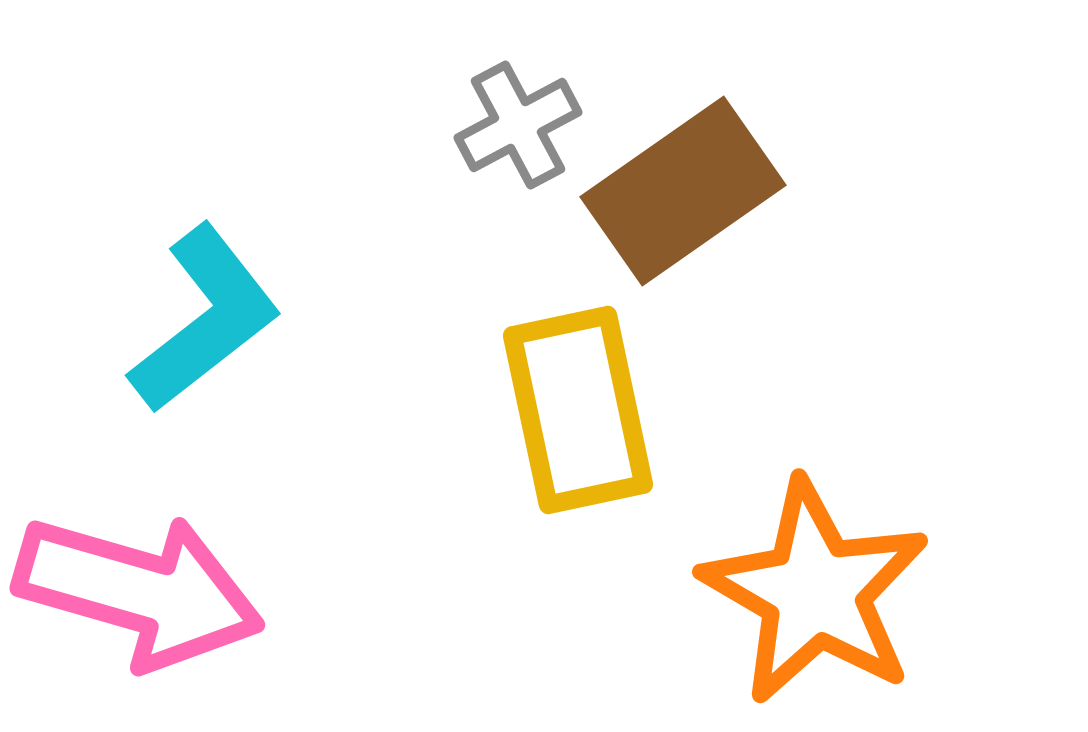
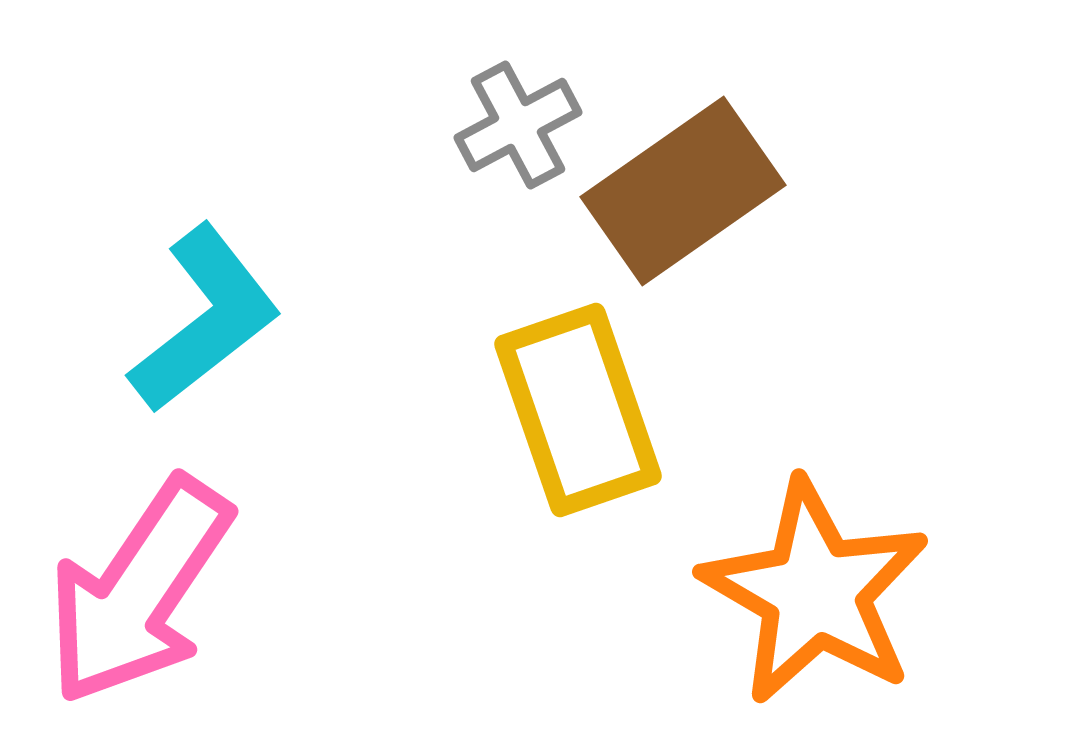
yellow rectangle: rotated 7 degrees counterclockwise
pink arrow: rotated 108 degrees clockwise
